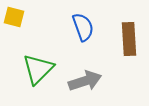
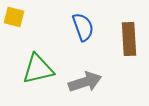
green triangle: rotated 32 degrees clockwise
gray arrow: moved 1 px down
